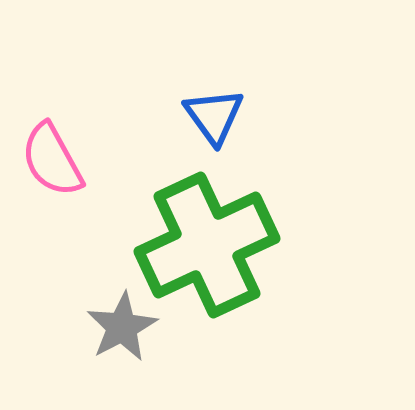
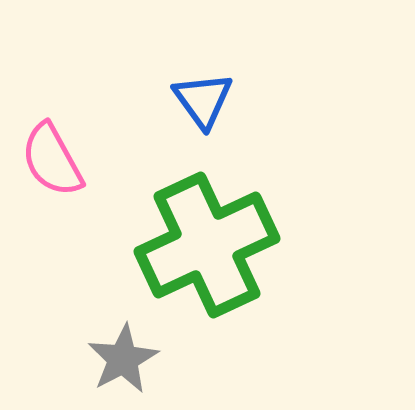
blue triangle: moved 11 px left, 16 px up
gray star: moved 1 px right, 32 px down
